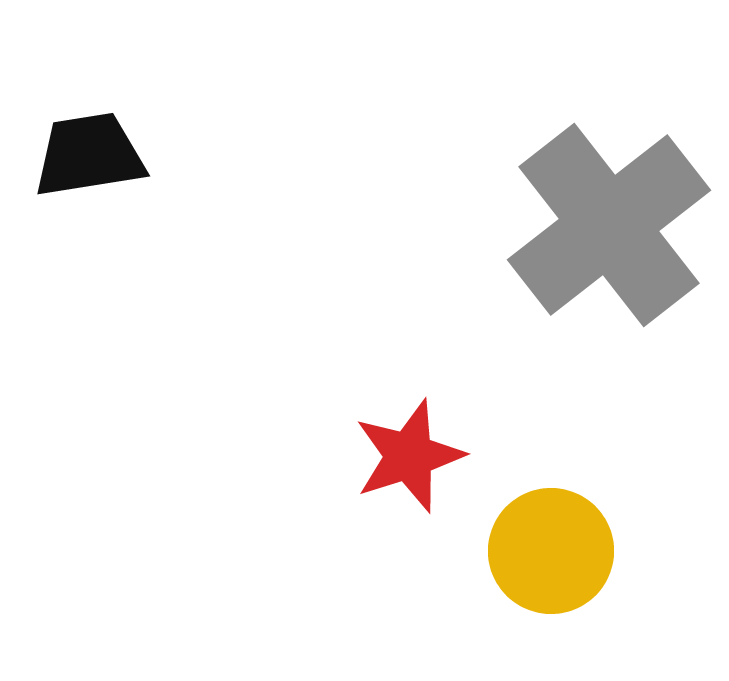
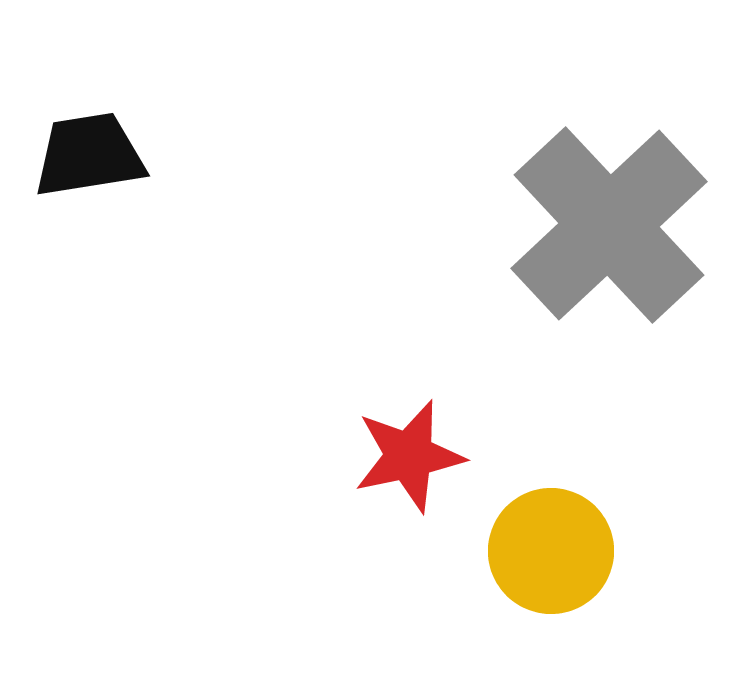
gray cross: rotated 5 degrees counterclockwise
red star: rotated 6 degrees clockwise
